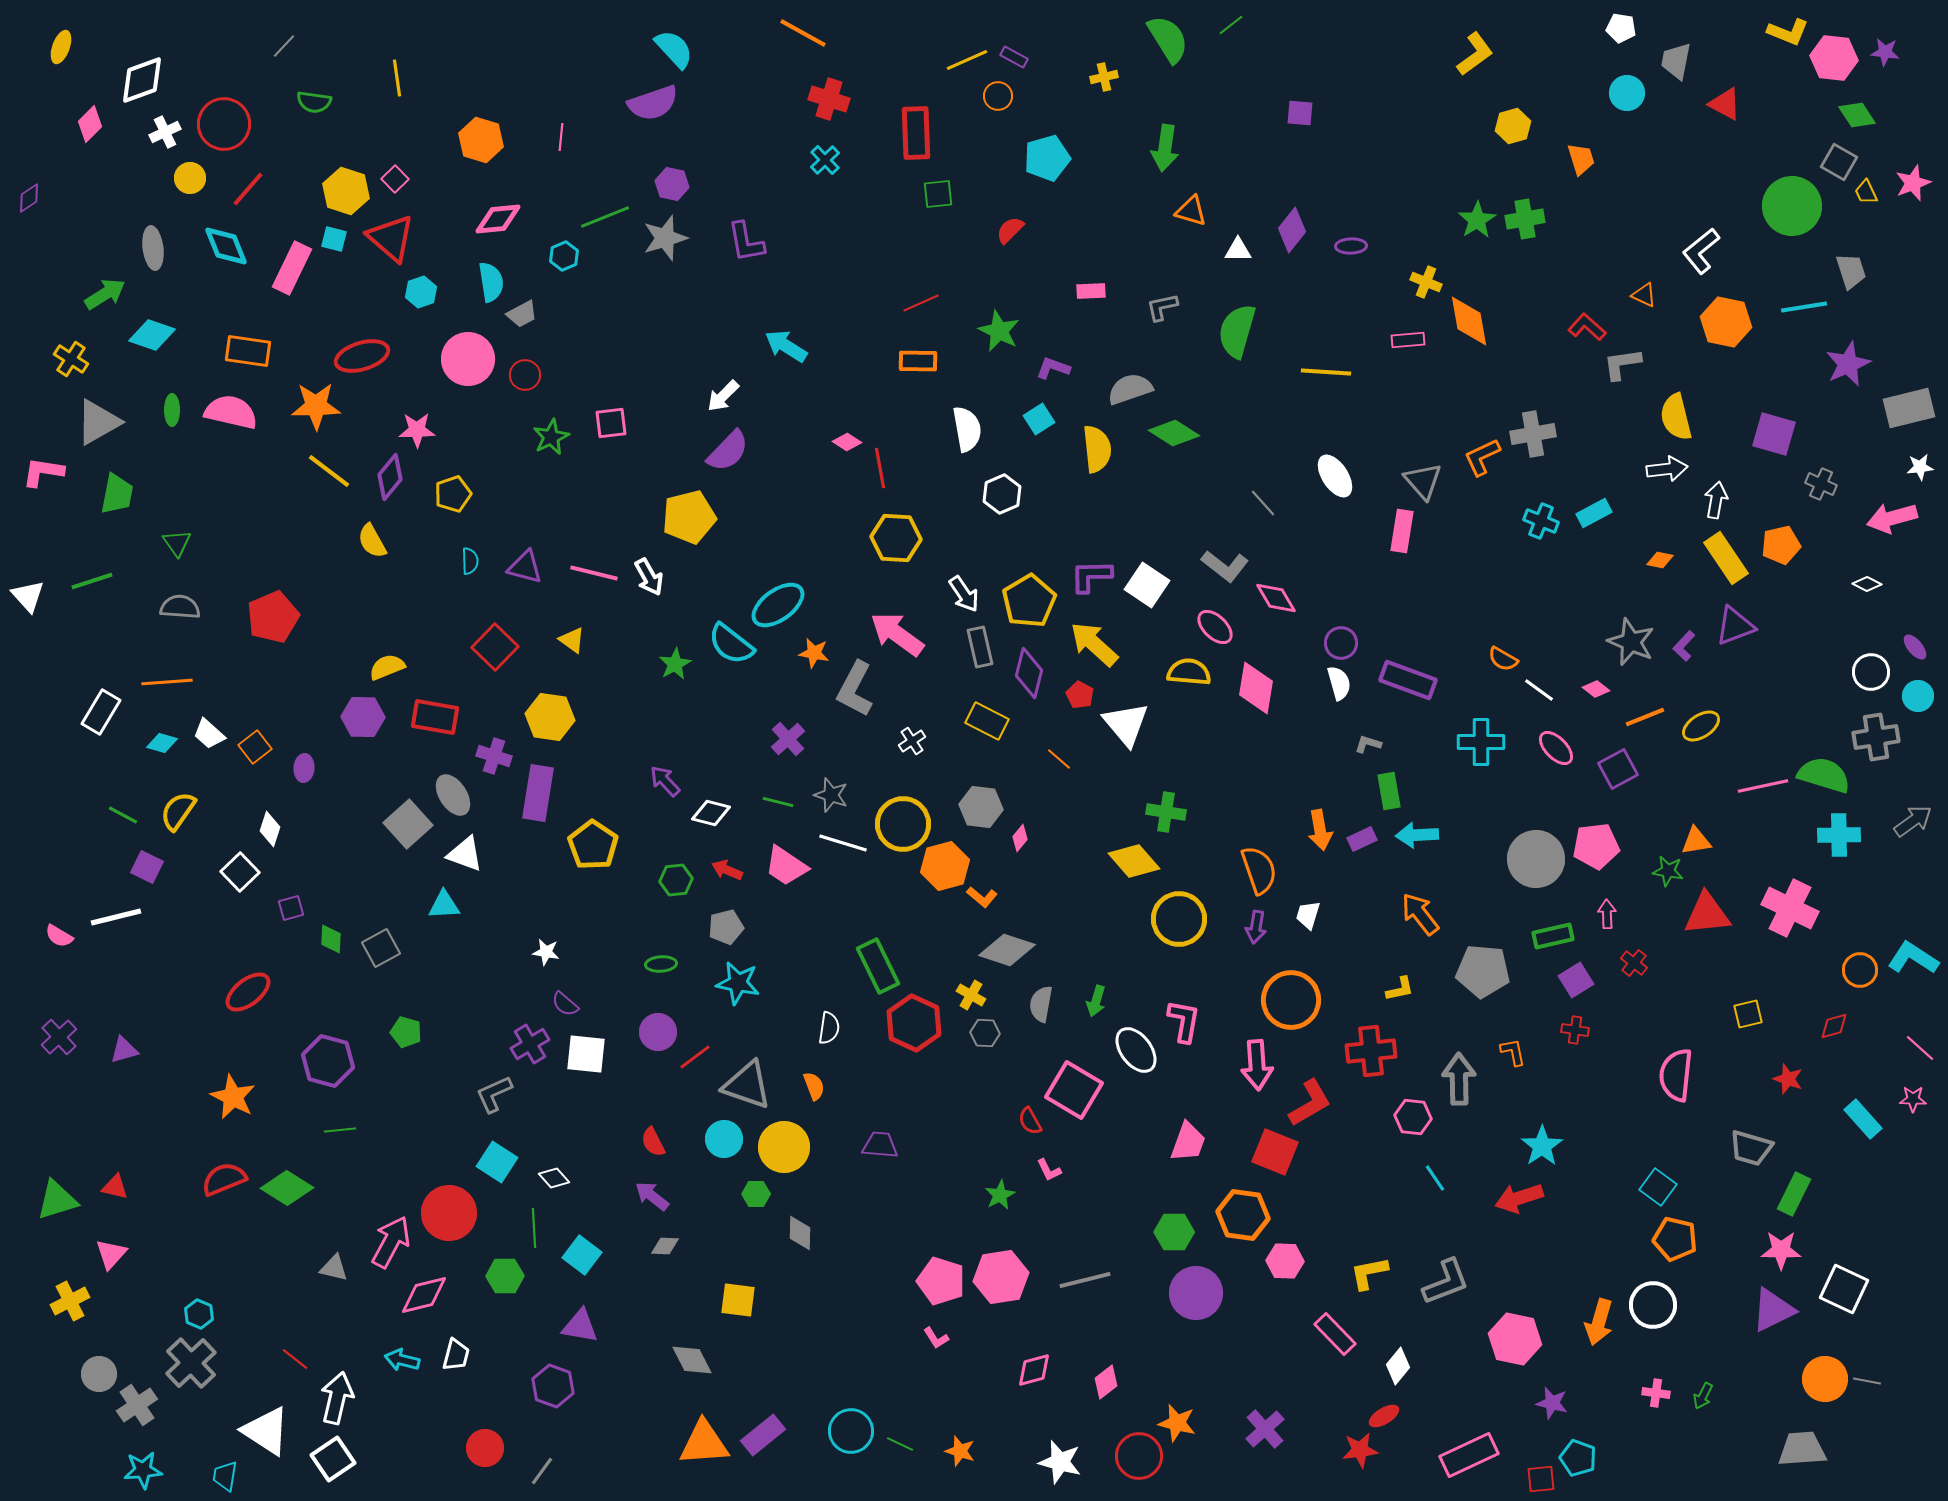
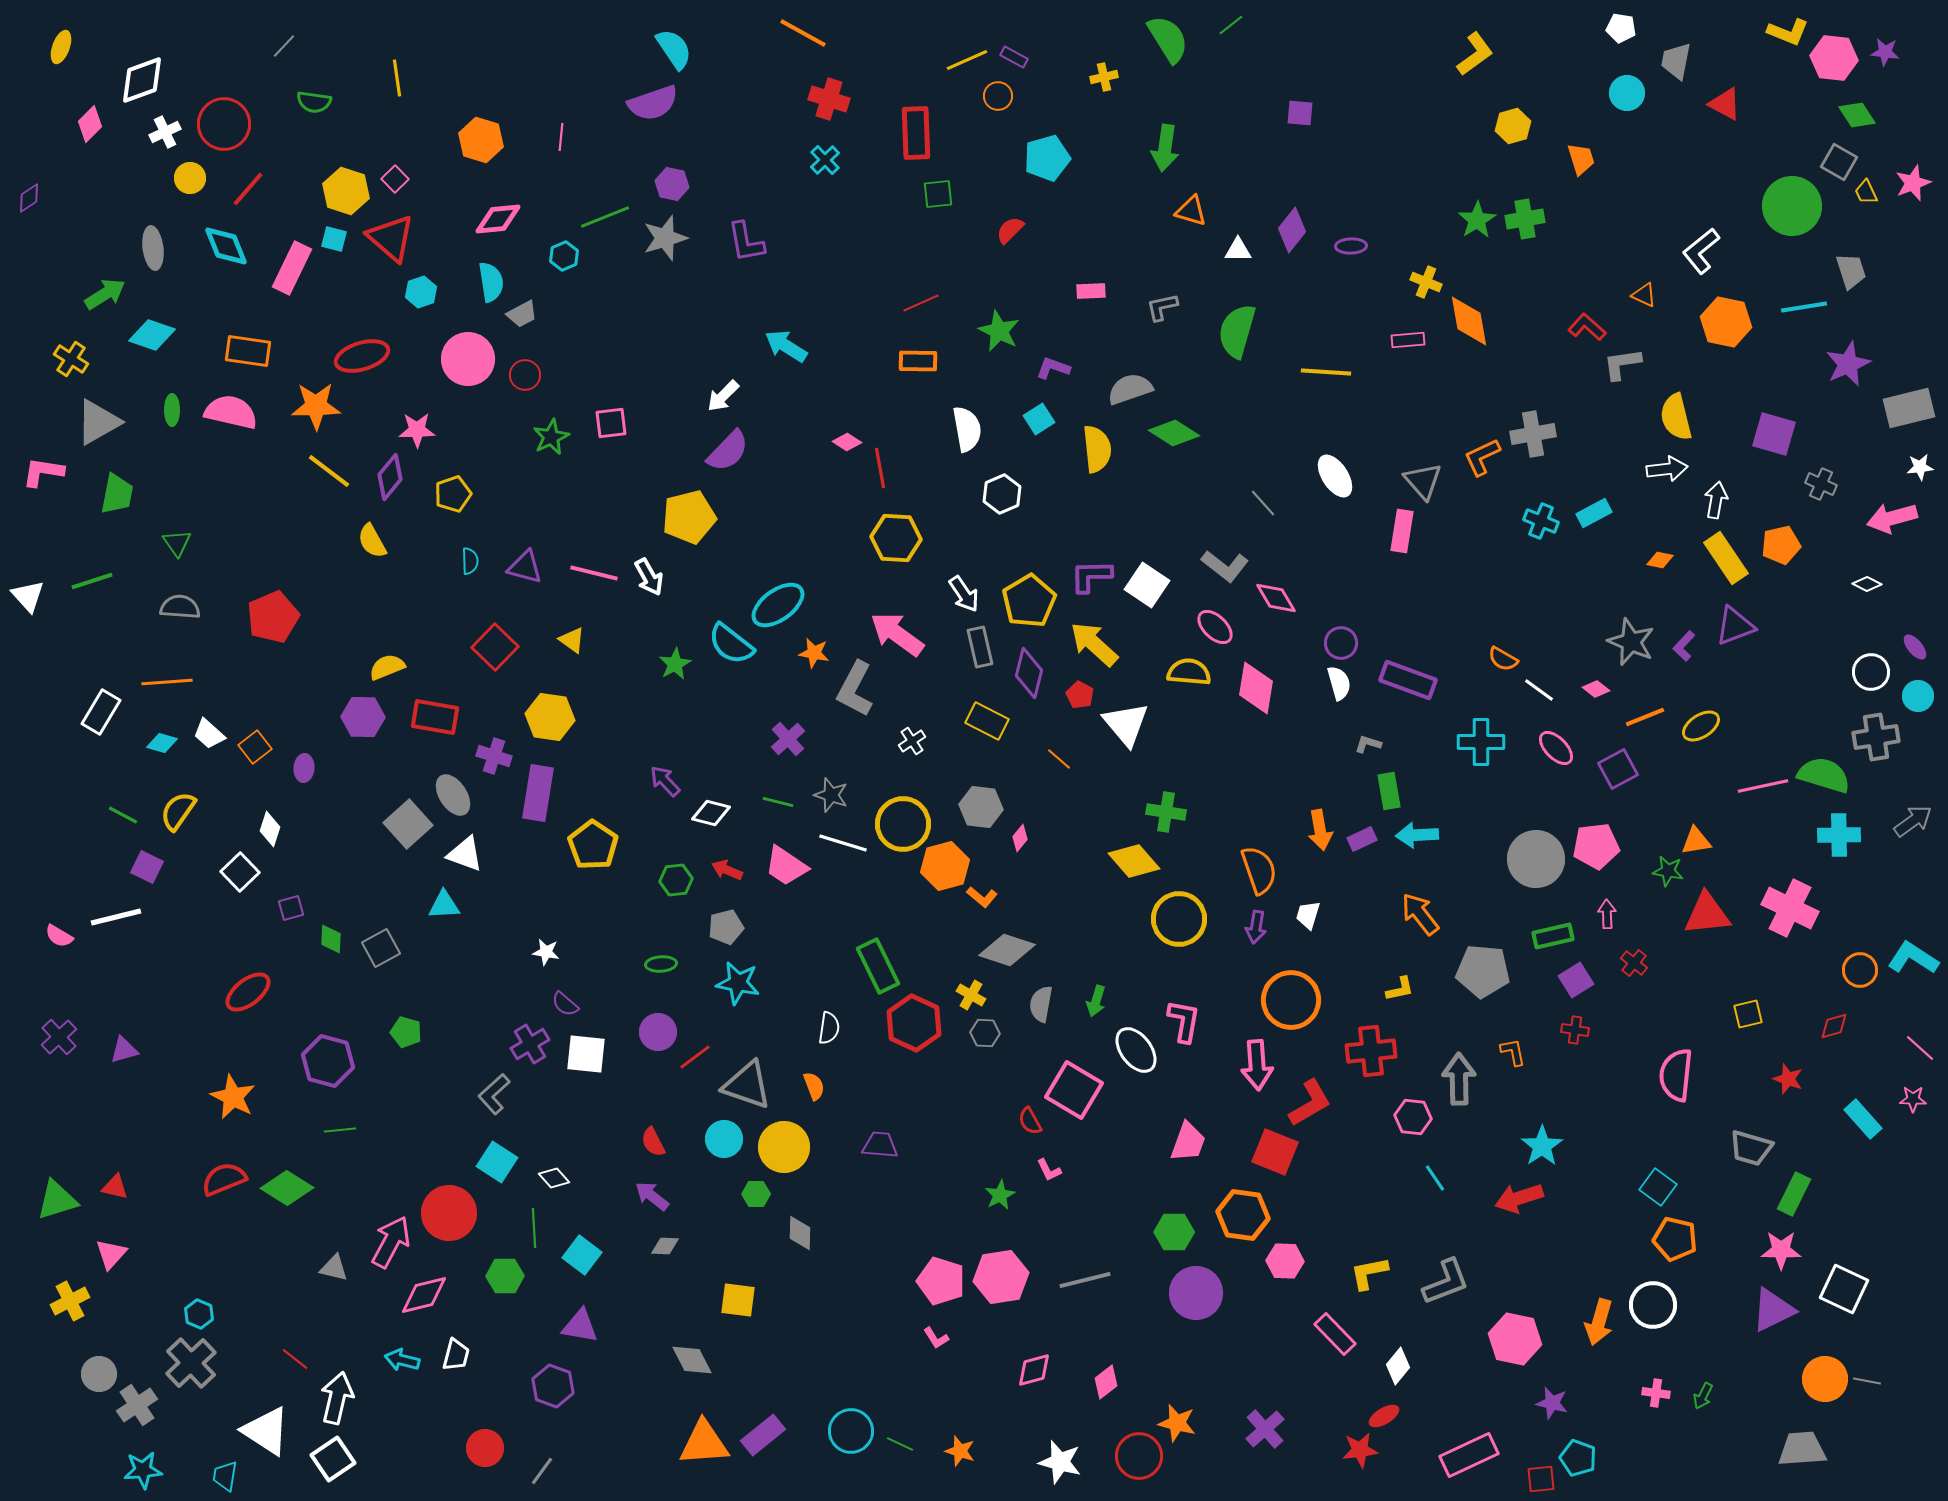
cyan semicircle at (674, 49): rotated 9 degrees clockwise
gray L-shape at (494, 1094): rotated 18 degrees counterclockwise
